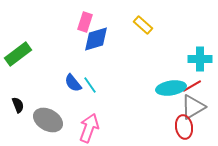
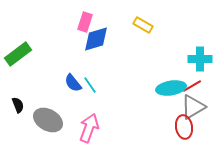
yellow rectangle: rotated 12 degrees counterclockwise
